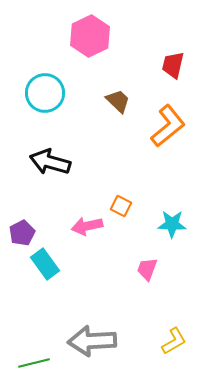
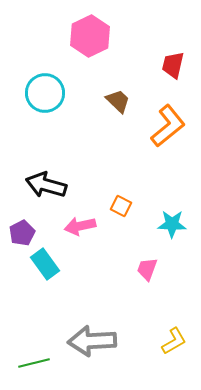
black arrow: moved 4 px left, 23 px down
pink arrow: moved 7 px left
